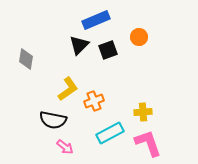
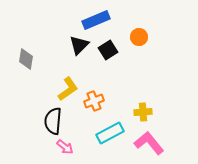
black square: rotated 12 degrees counterclockwise
black semicircle: moved 1 px down; rotated 84 degrees clockwise
pink L-shape: moved 1 px right; rotated 20 degrees counterclockwise
